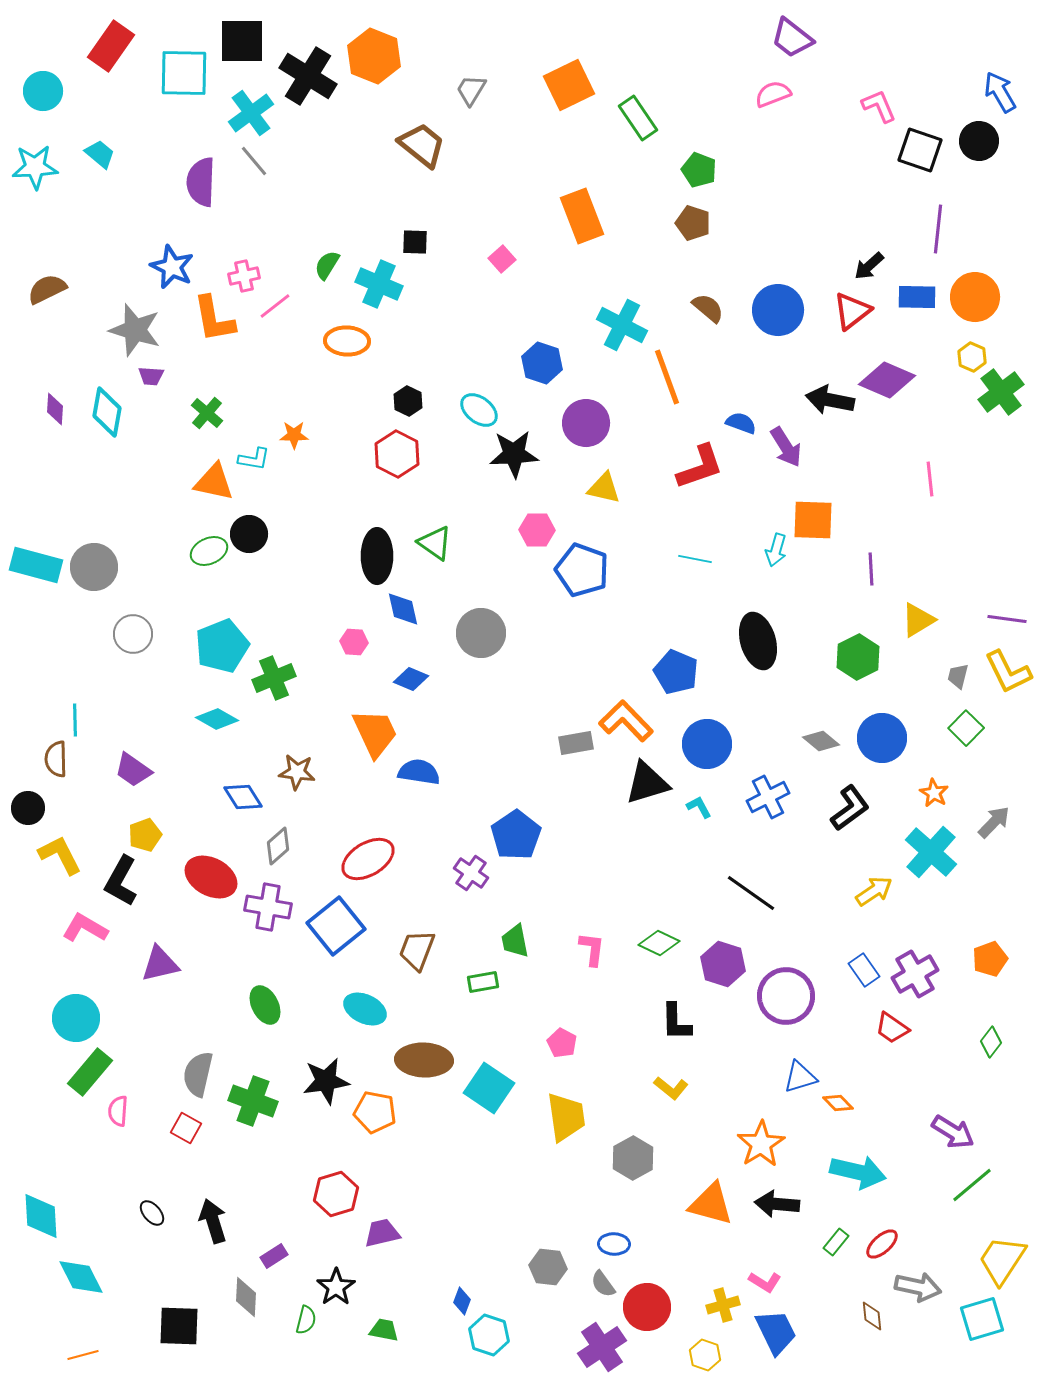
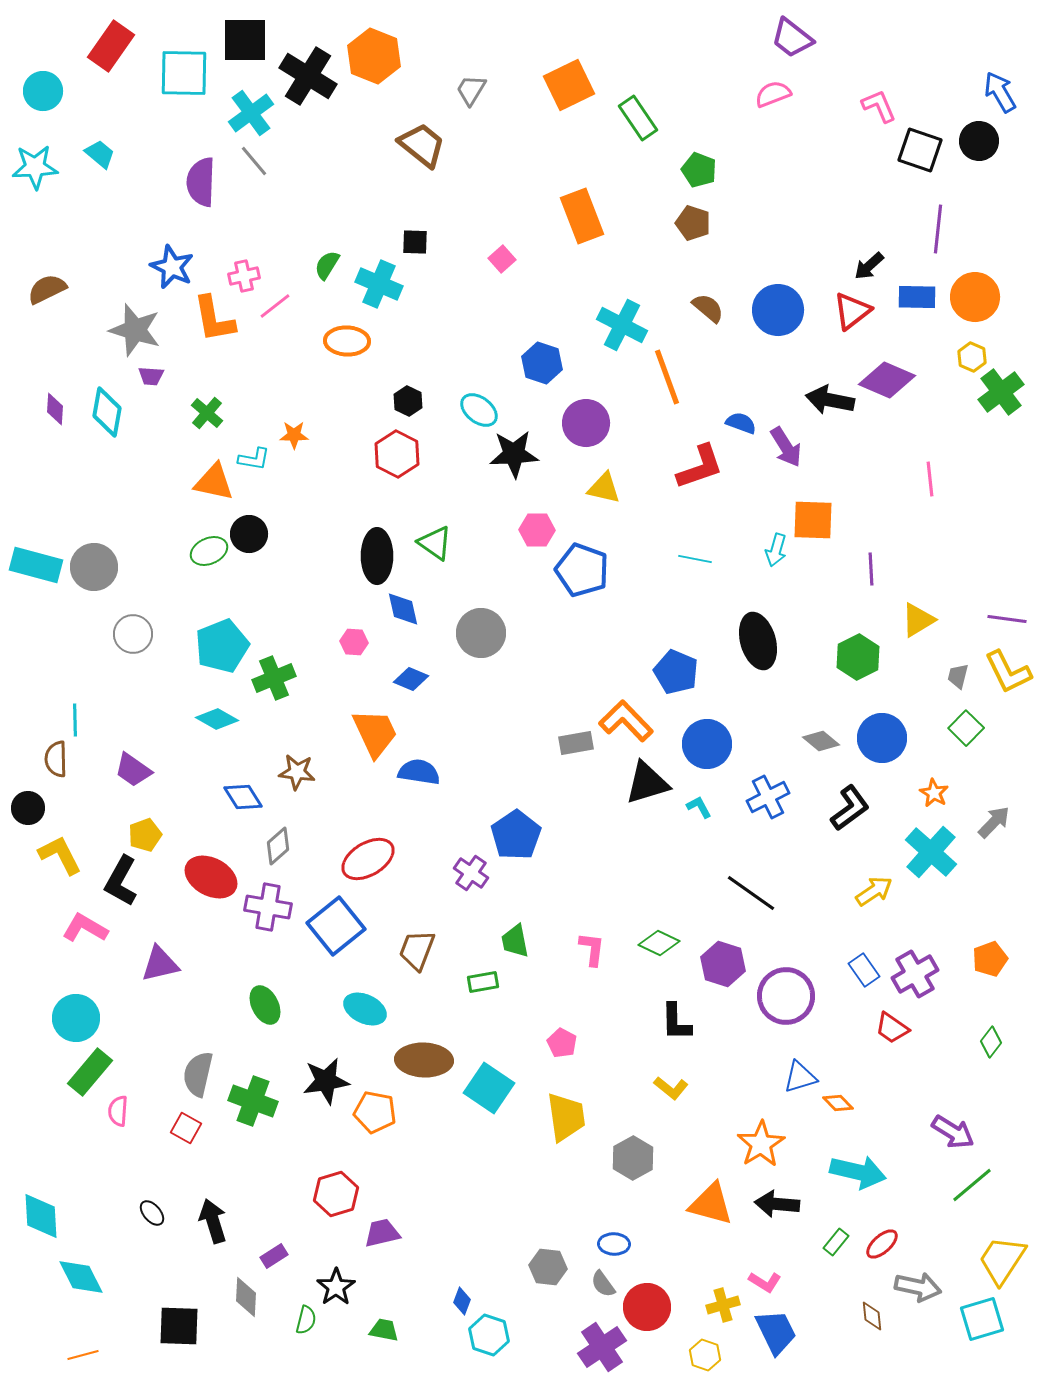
black square at (242, 41): moved 3 px right, 1 px up
